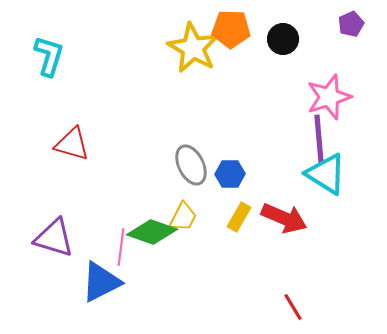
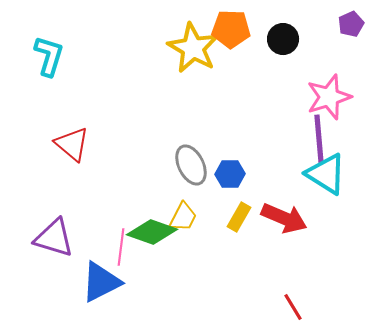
red triangle: rotated 24 degrees clockwise
